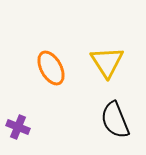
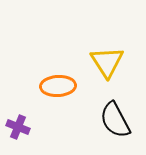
orange ellipse: moved 7 px right, 18 px down; rotated 64 degrees counterclockwise
black semicircle: rotated 6 degrees counterclockwise
